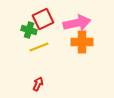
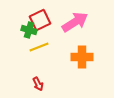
red square: moved 3 px left, 1 px down
pink arrow: moved 2 px left, 1 px up; rotated 20 degrees counterclockwise
orange cross: moved 15 px down
red arrow: rotated 128 degrees clockwise
